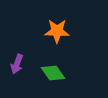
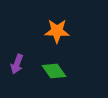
green diamond: moved 1 px right, 2 px up
